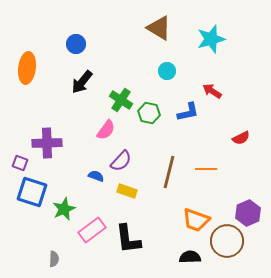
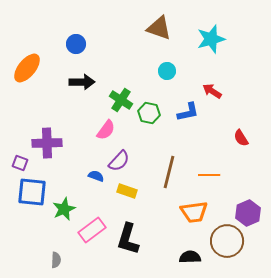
brown triangle: rotated 12 degrees counterclockwise
orange ellipse: rotated 32 degrees clockwise
black arrow: rotated 130 degrees counterclockwise
red semicircle: rotated 84 degrees clockwise
purple semicircle: moved 2 px left
orange line: moved 3 px right, 6 px down
blue square: rotated 12 degrees counterclockwise
orange trapezoid: moved 2 px left, 8 px up; rotated 28 degrees counterclockwise
black L-shape: rotated 24 degrees clockwise
gray semicircle: moved 2 px right, 1 px down
